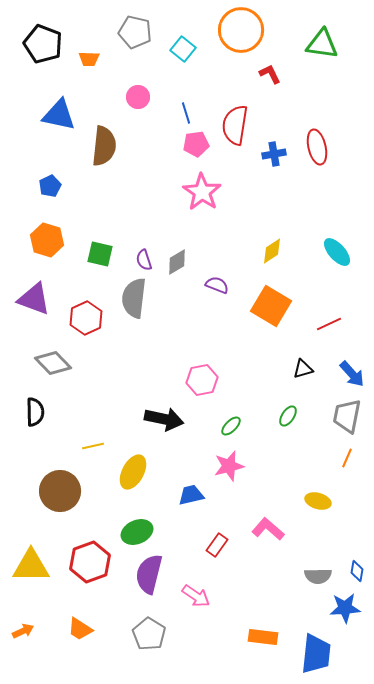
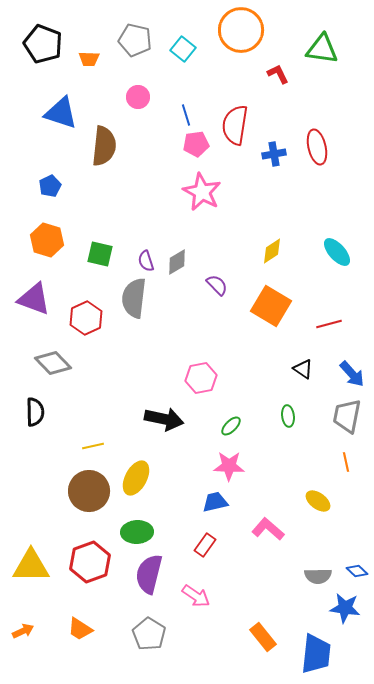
gray pentagon at (135, 32): moved 8 px down
green triangle at (322, 44): moved 5 px down
red L-shape at (270, 74): moved 8 px right
blue line at (186, 113): moved 2 px down
blue triangle at (59, 115): moved 2 px right, 2 px up; rotated 6 degrees clockwise
pink star at (202, 192): rotated 6 degrees counterclockwise
purple semicircle at (144, 260): moved 2 px right, 1 px down
purple semicircle at (217, 285): rotated 25 degrees clockwise
red line at (329, 324): rotated 10 degrees clockwise
black triangle at (303, 369): rotated 50 degrees clockwise
pink hexagon at (202, 380): moved 1 px left, 2 px up
green ellipse at (288, 416): rotated 40 degrees counterclockwise
orange line at (347, 458): moved 1 px left, 4 px down; rotated 36 degrees counterclockwise
pink star at (229, 466): rotated 16 degrees clockwise
yellow ellipse at (133, 472): moved 3 px right, 6 px down
brown circle at (60, 491): moved 29 px right
blue trapezoid at (191, 495): moved 24 px right, 7 px down
yellow ellipse at (318, 501): rotated 20 degrees clockwise
green ellipse at (137, 532): rotated 20 degrees clockwise
red rectangle at (217, 545): moved 12 px left
blue diamond at (357, 571): rotated 55 degrees counterclockwise
blue star at (345, 608): rotated 12 degrees clockwise
orange rectangle at (263, 637): rotated 44 degrees clockwise
